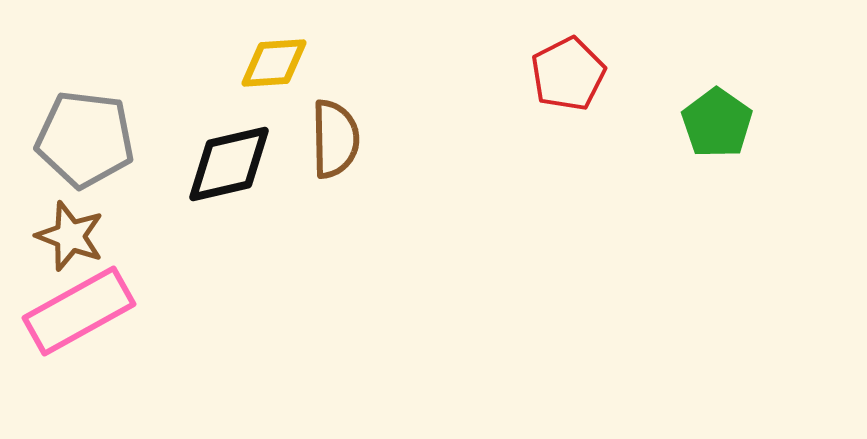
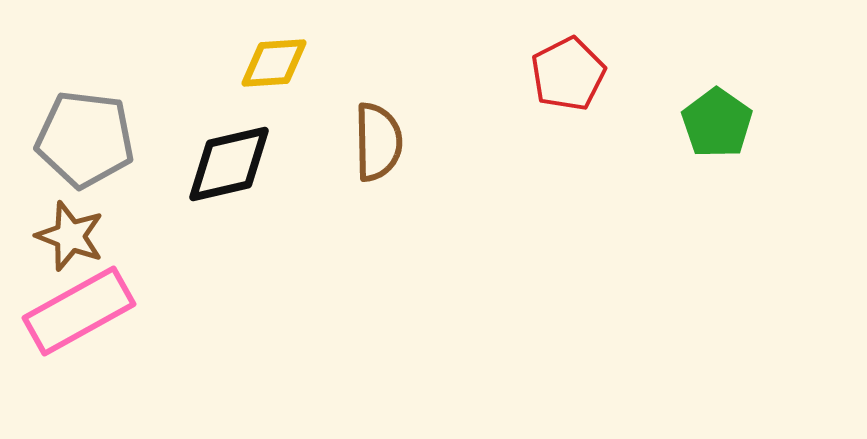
brown semicircle: moved 43 px right, 3 px down
